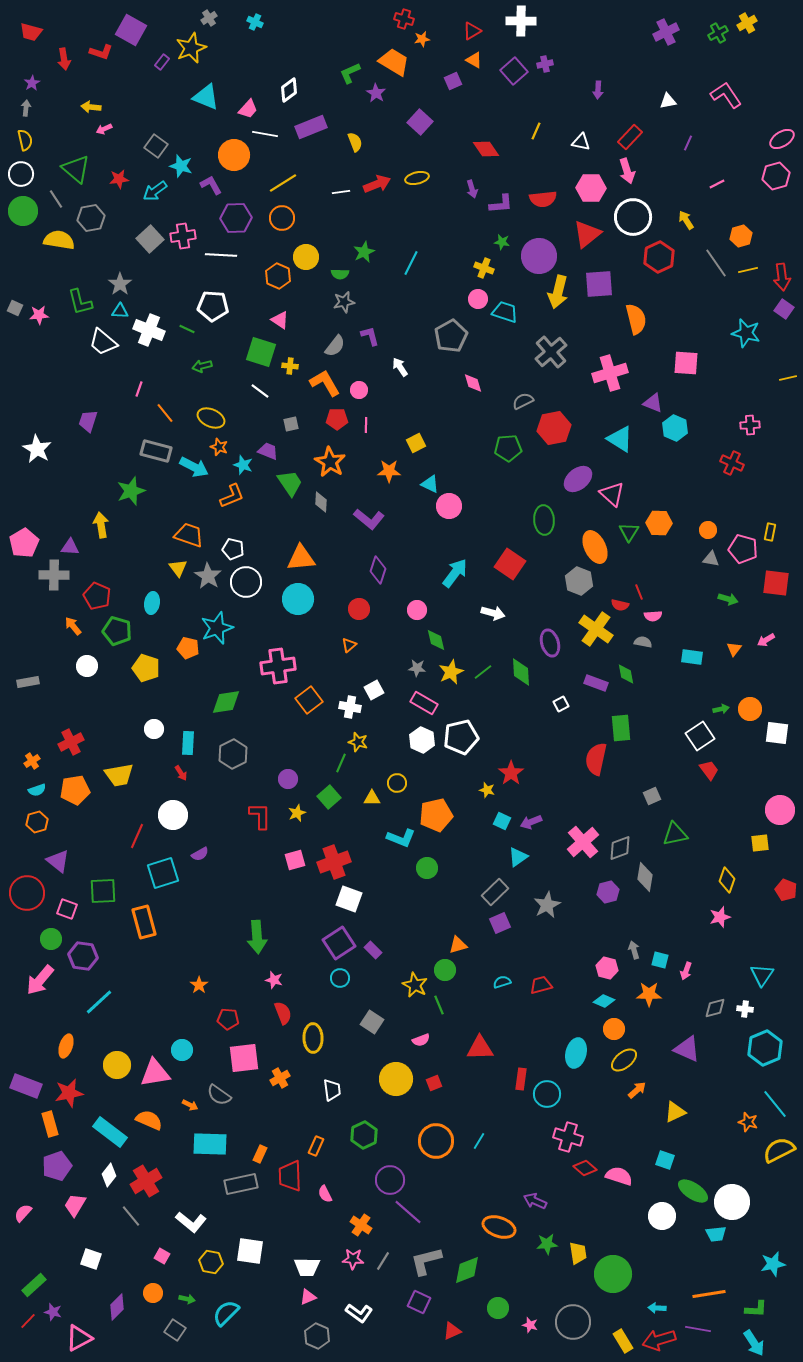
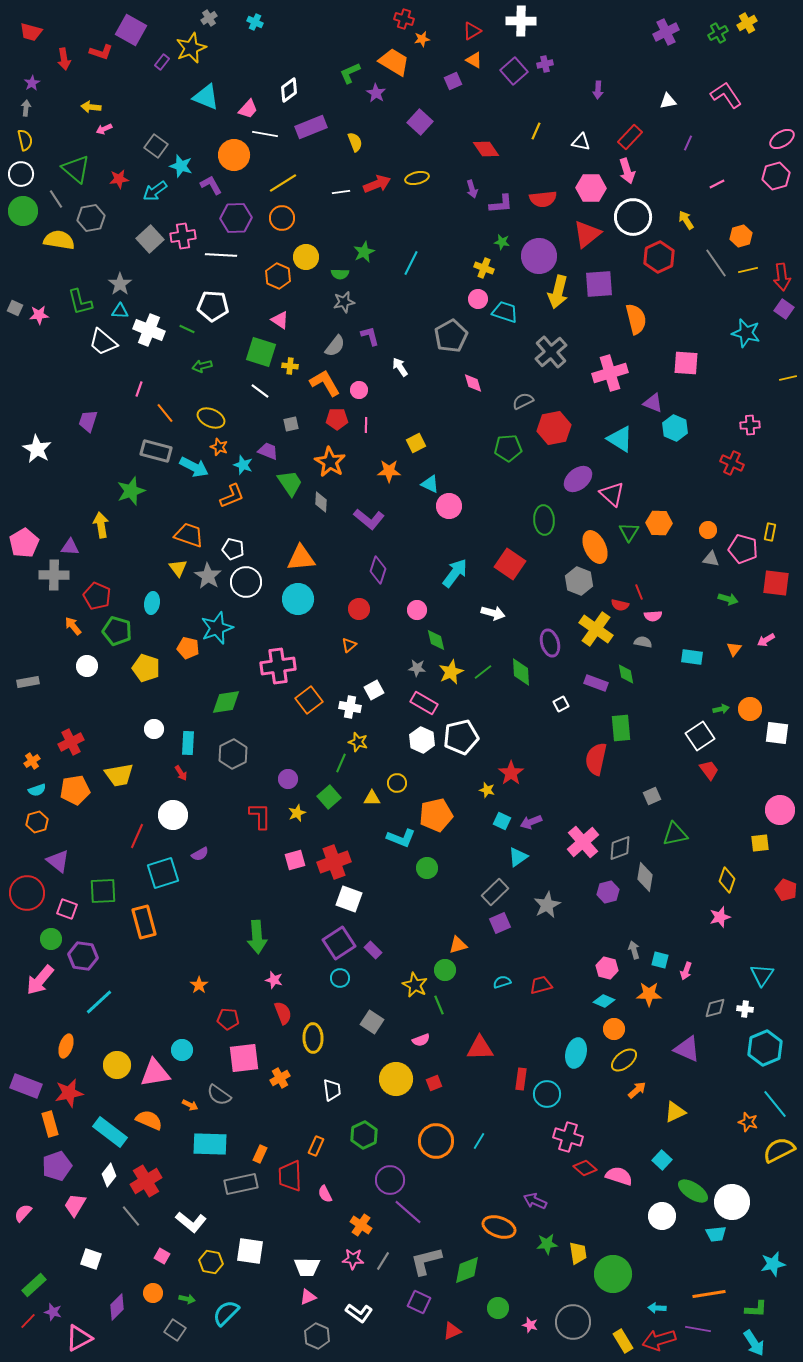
cyan square at (665, 1160): moved 3 px left; rotated 24 degrees clockwise
